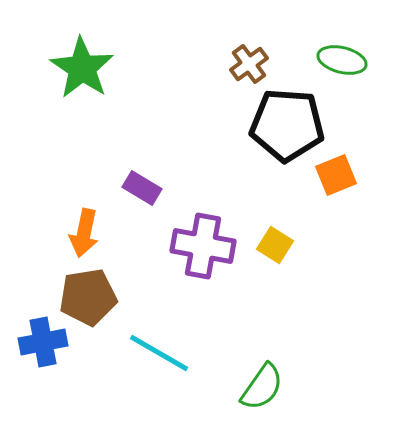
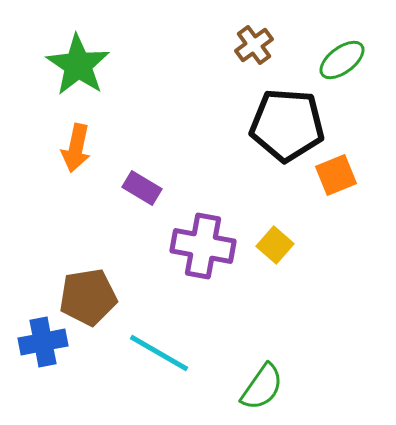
green ellipse: rotated 51 degrees counterclockwise
brown cross: moved 5 px right, 19 px up
green star: moved 4 px left, 3 px up
orange arrow: moved 8 px left, 85 px up
yellow square: rotated 9 degrees clockwise
